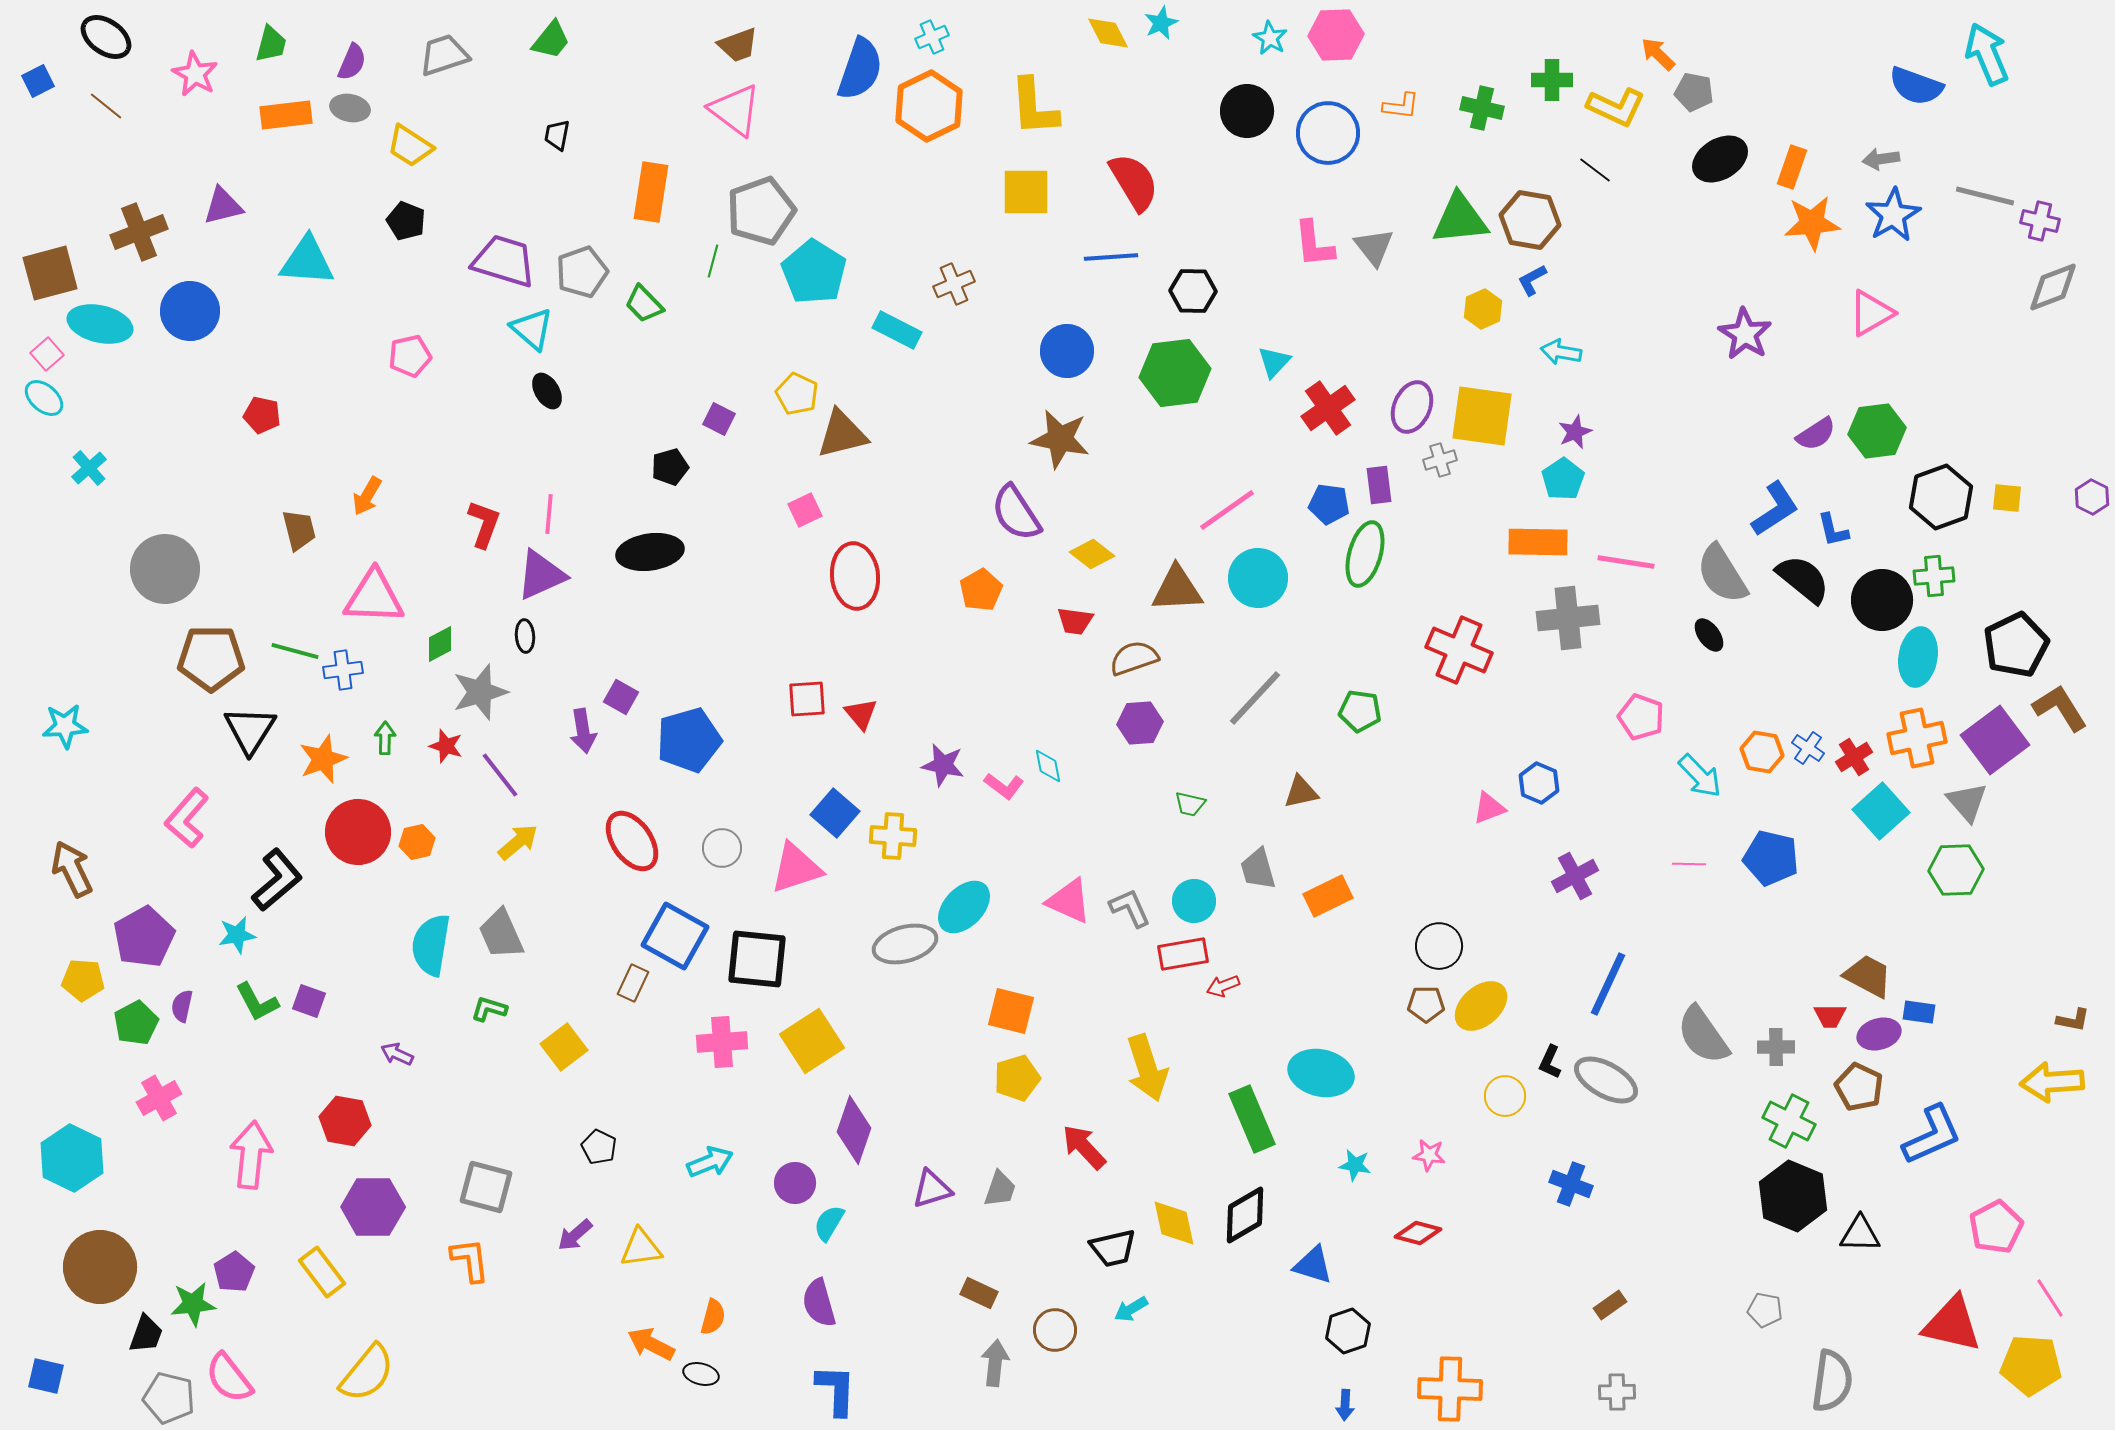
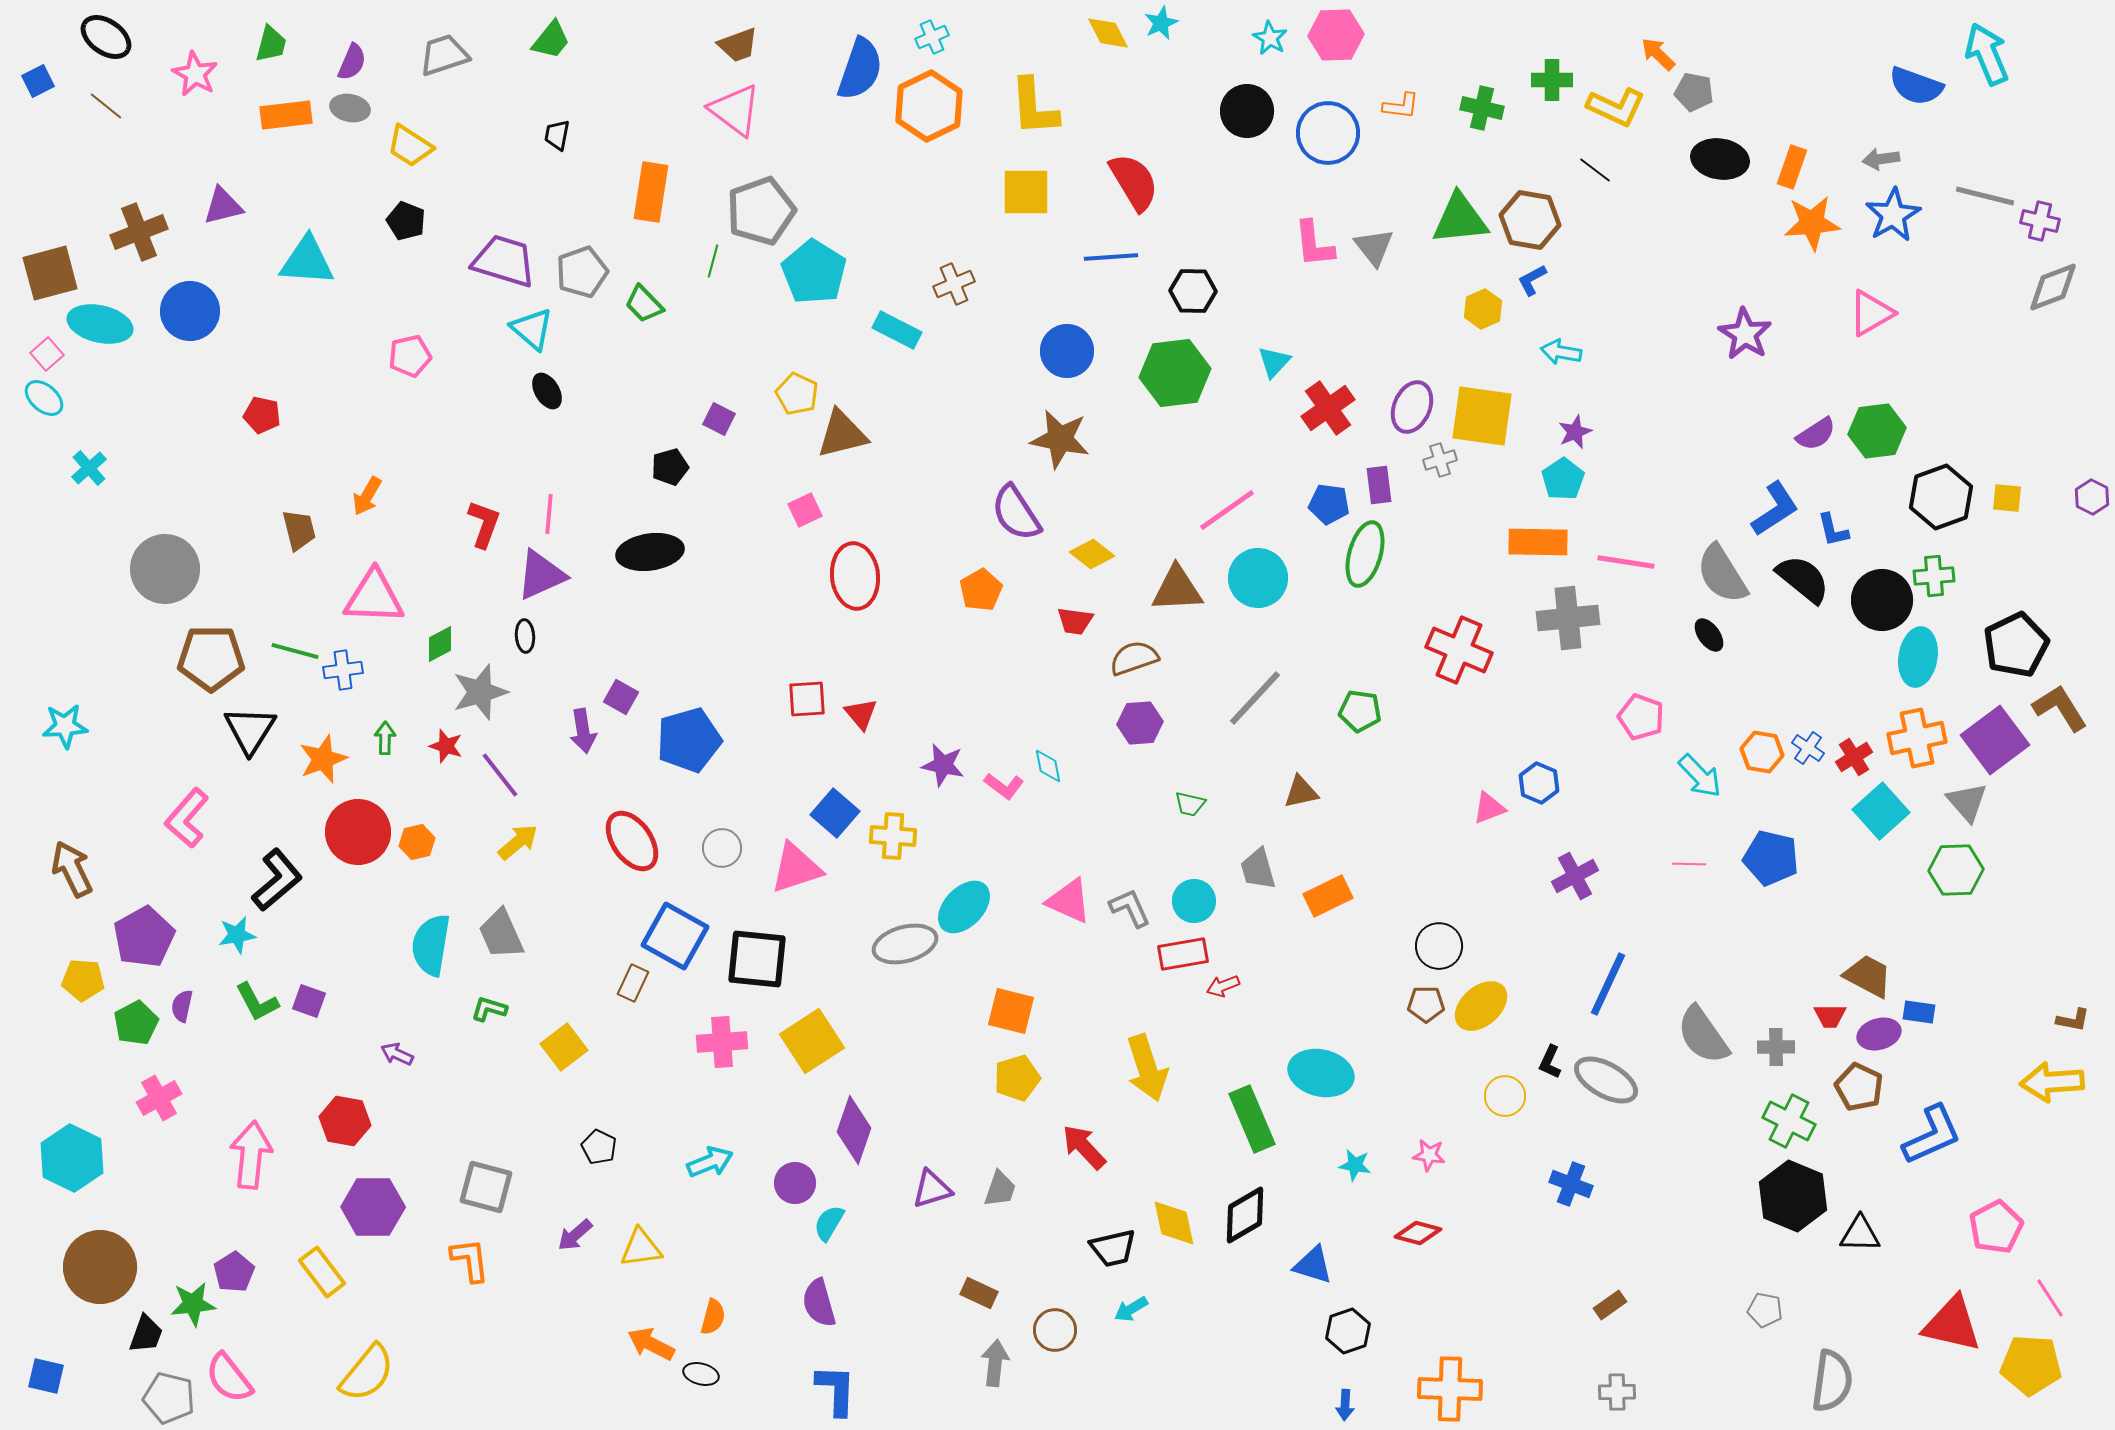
black ellipse at (1720, 159): rotated 40 degrees clockwise
